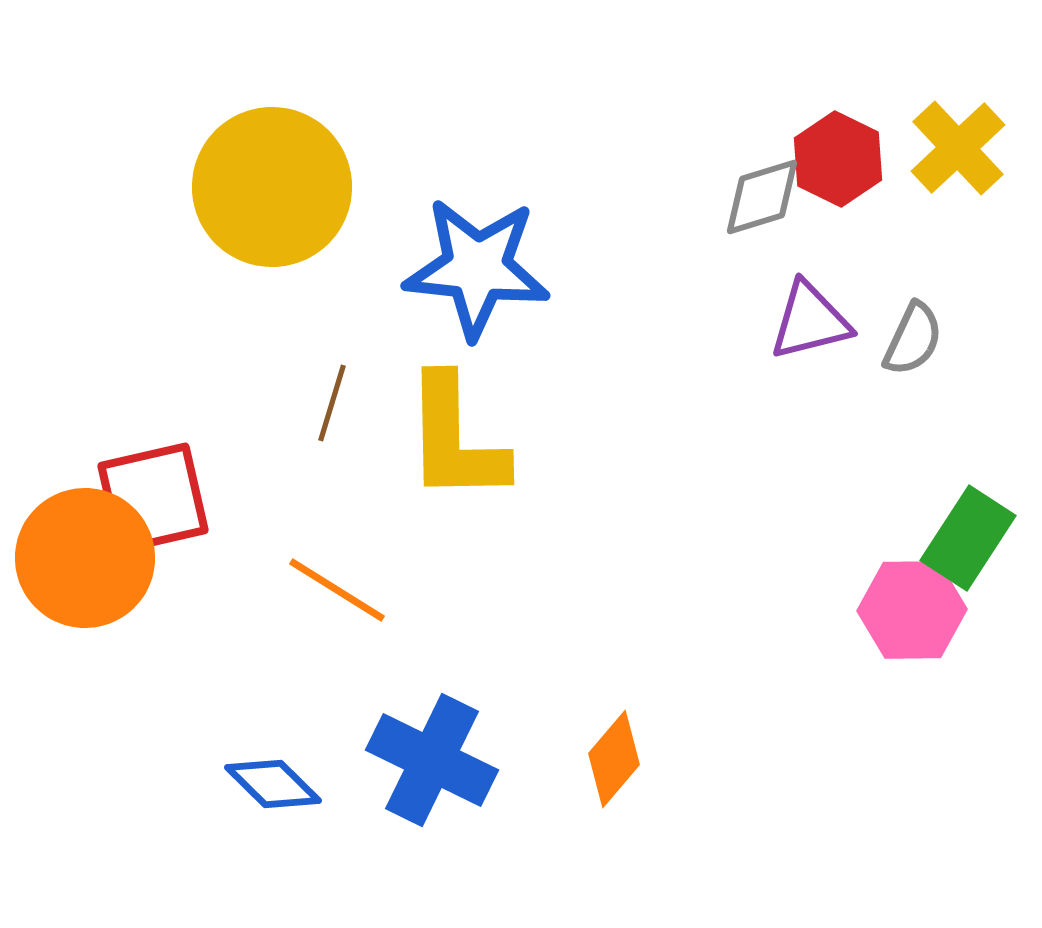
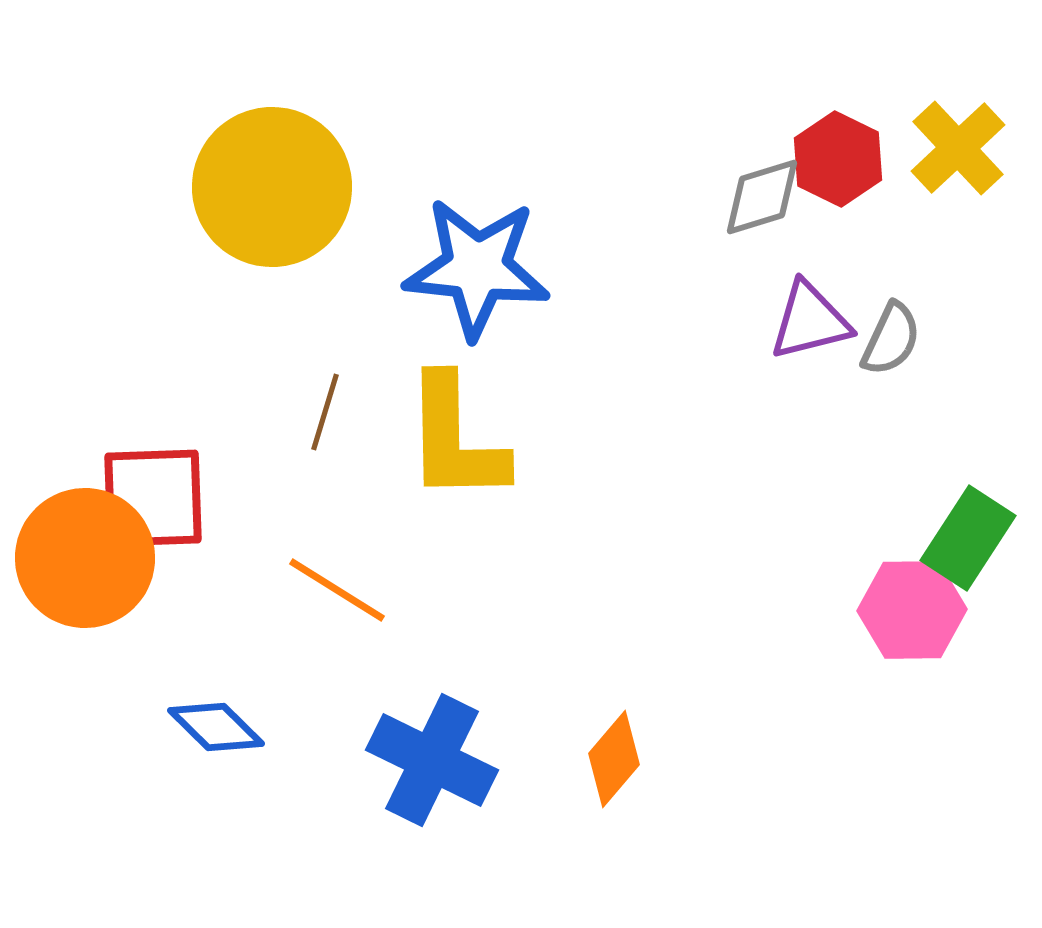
gray semicircle: moved 22 px left
brown line: moved 7 px left, 9 px down
red square: rotated 11 degrees clockwise
blue diamond: moved 57 px left, 57 px up
